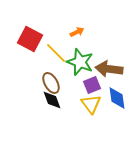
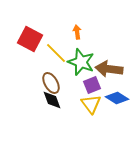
orange arrow: rotated 72 degrees counterclockwise
green star: moved 1 px right
blue diamond: rotated 50 degrees counterclockwise
